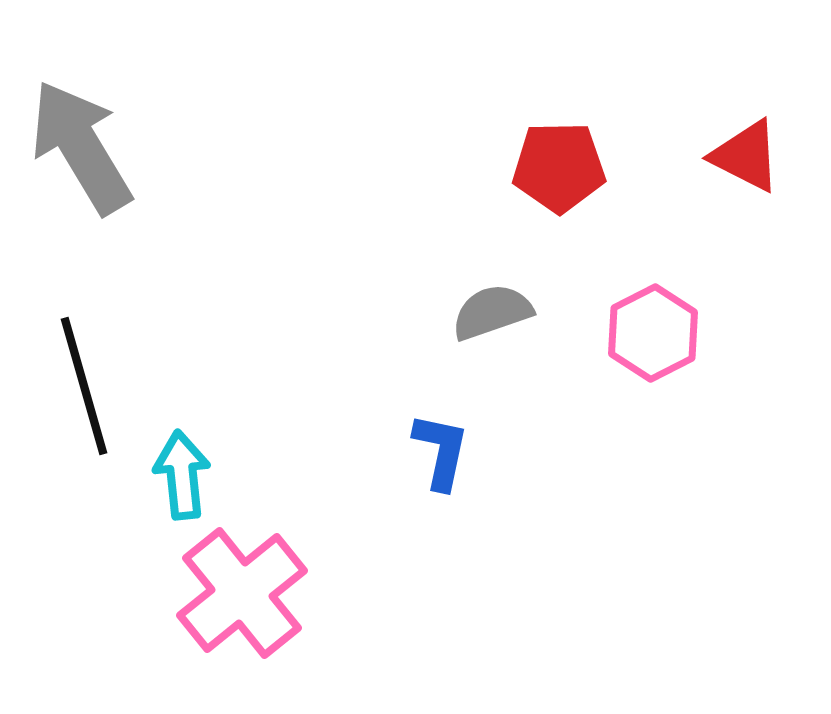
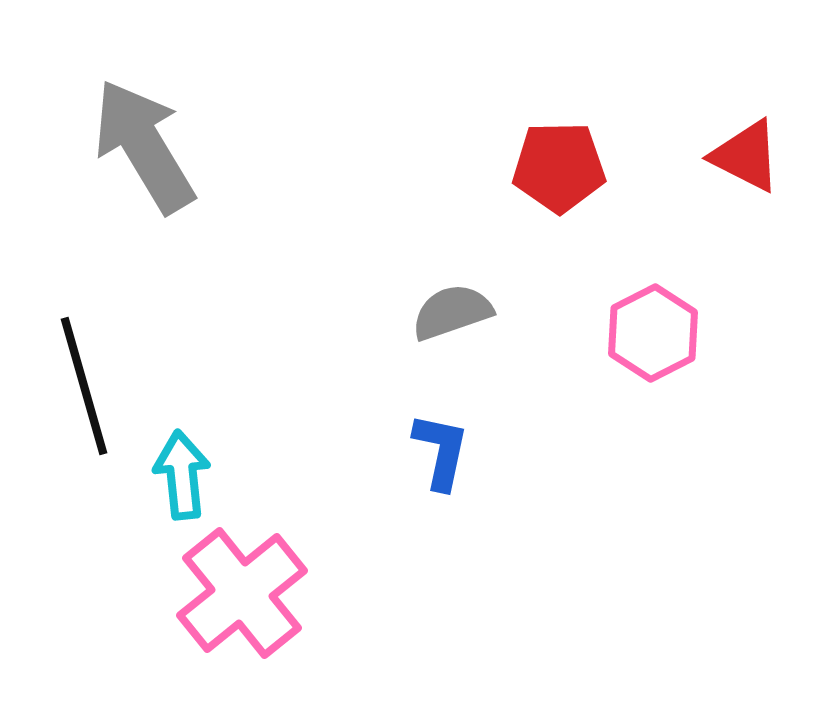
gray arrow: moved 63 px right, 1 px up
gray semicircle: moved 40 px left
